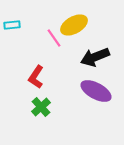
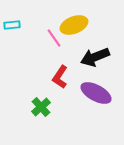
yellow ellipse: rotated 8 degrees clockwise
red L-shape: moved 24 px right
purple ellipse: moved 2 px down
